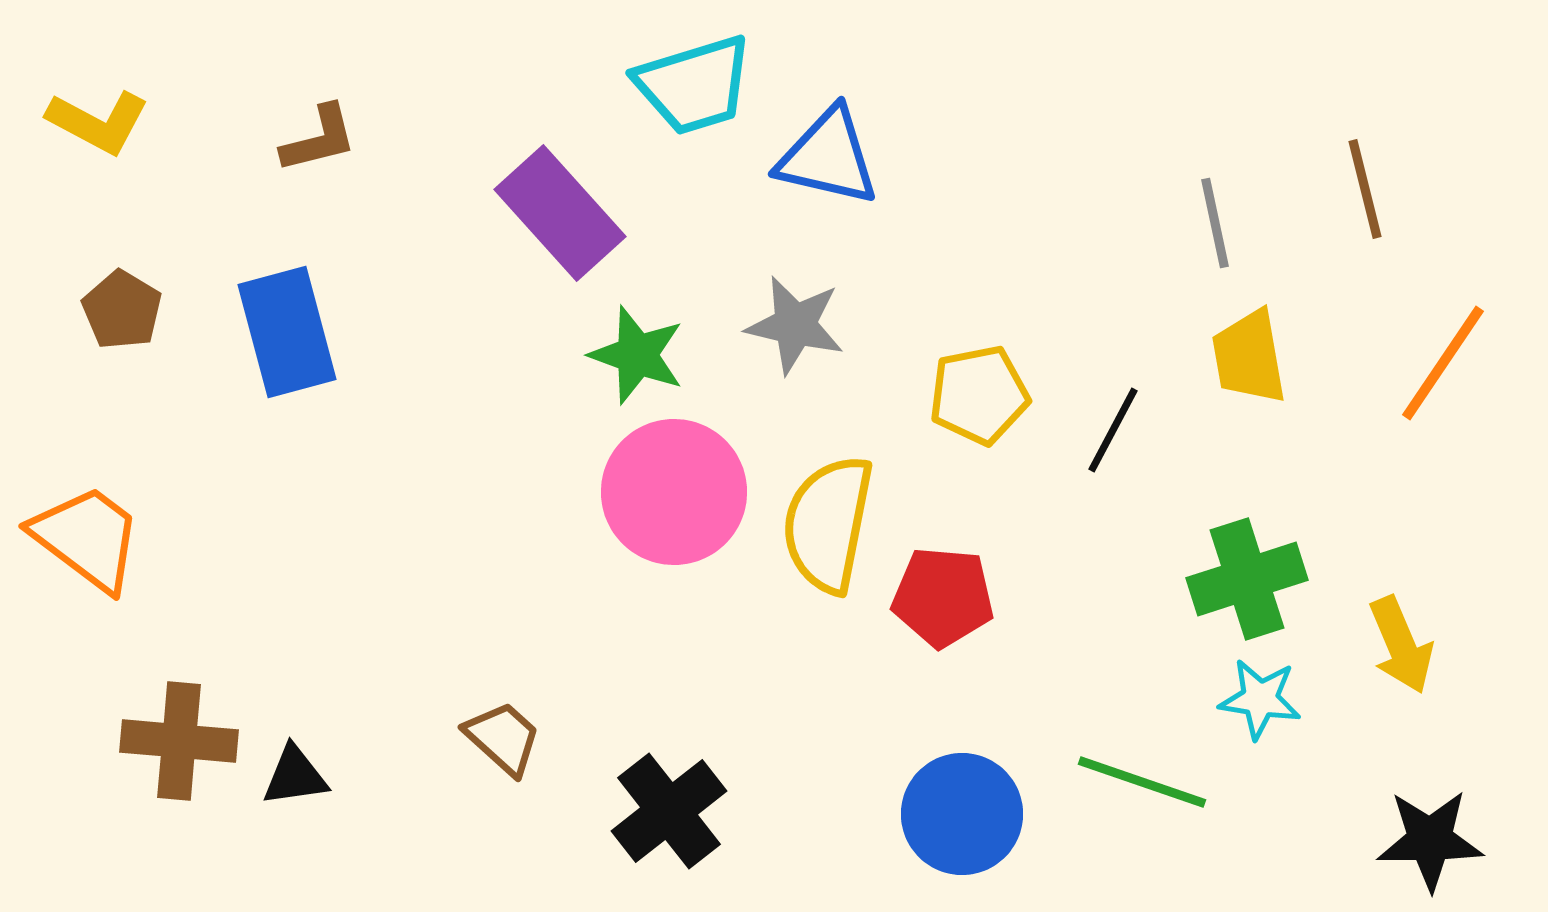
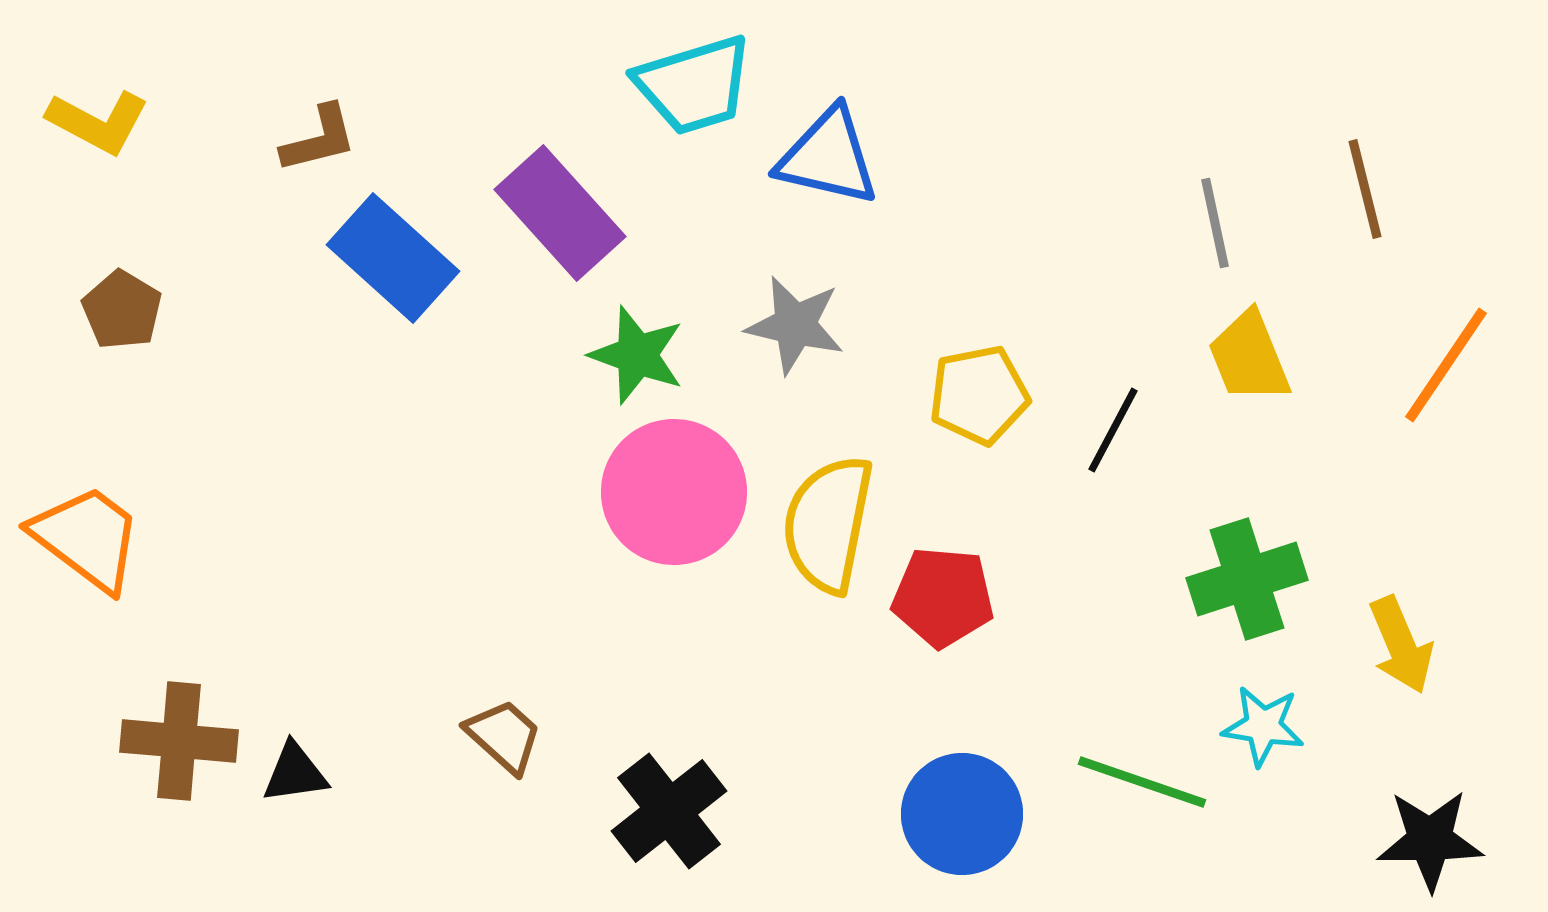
blue rectangle: moved 106 px right, 74 px up; rotated 33 degrees counterclockwise
yellow trapezoid: rotated 12 degrees counterclockwise
orange line: moved 3 px right, 2 px down
cyan star: moved 3 px right, 27 px down
brown trapezoid: moved 1 px right, 2 px up
black triangle: moved 3 px up
